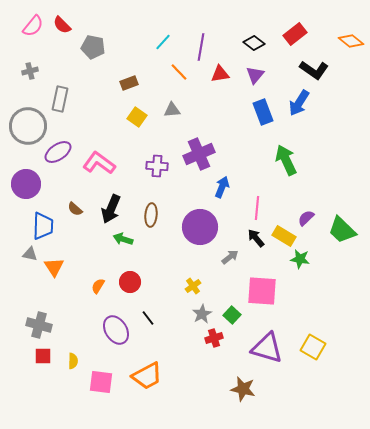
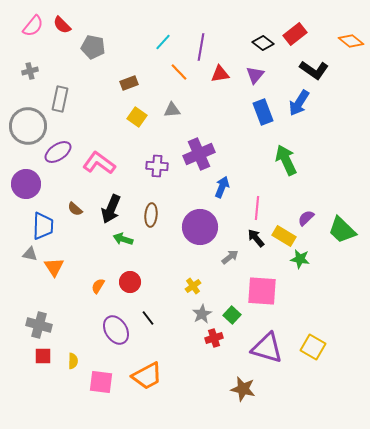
black diamond at (254, 43): moved 9 px right
